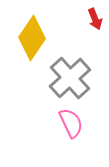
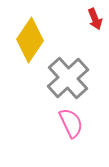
yellow diamond: moved 2 px left, 2 px down
gray cross: moved 2 px left
